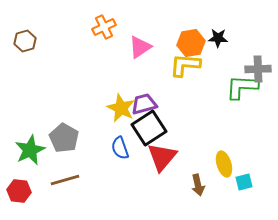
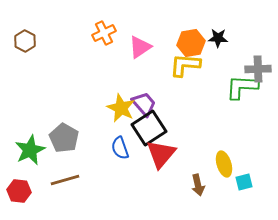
orange cross: moved 6 px down
brown hexagon: rotated 15 degrees counterclockwise
purple trapezoid: rotated 64 degrees clockwise
red triangle: moved 1 px left, 3 px up
